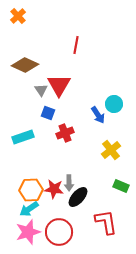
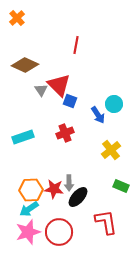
orange cross: moved 1 px left, 2 px down
red triangle: rotated 15 degrees counterclockwise
blue square: moved 22 px right, 12 px up
